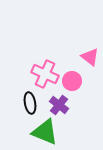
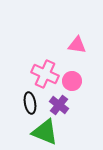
pink triangle: moved 13 px left, 12 px up; rotated 30 degrees counterclockwise
